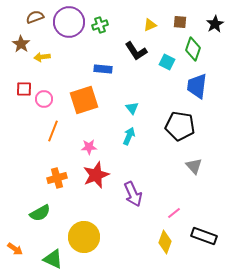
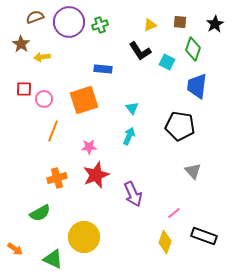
black L-shape: moved 4 px right
gray triangle: moved 1 px left, 5 px down
